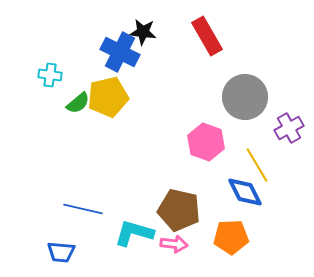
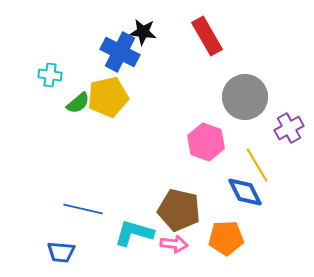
orange pentagon: moved 5 px left, 1 px down
